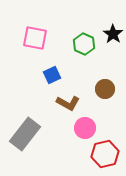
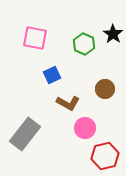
red hexagon: moved 2 px down
